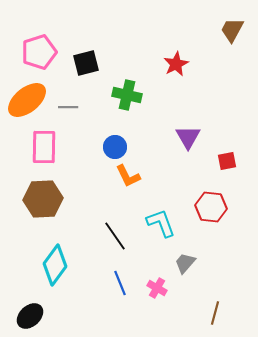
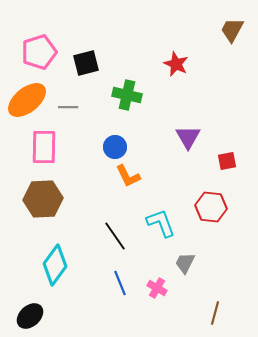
red star: rotated 20 degrees counterclockwise
gray trapezoid: rotated 15 degrees counterclockwise
